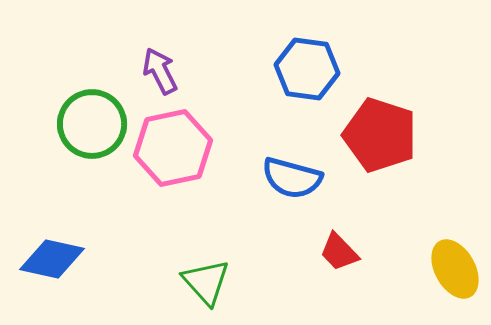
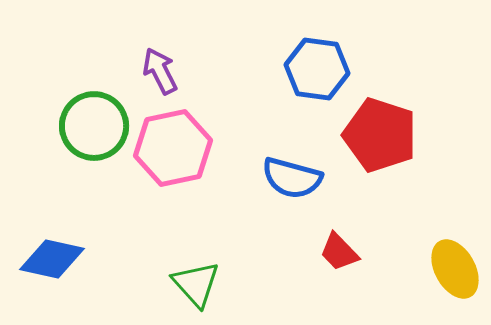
blue hexagon: moved 10 px right
green circle: moved 2 px right, 2 px down
green triangle: moved 10 px left, 2 px down
